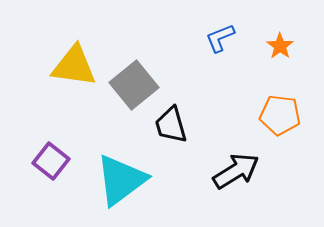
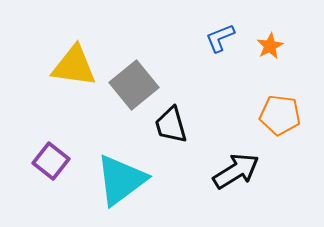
orange star: moved 10 px left; rotated 8 degrees clockwise
